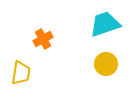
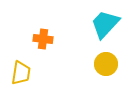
cyan trapezoid: rotated 28 degrees counterclockwise
orange cross: rotated 36 degrees clockwise
